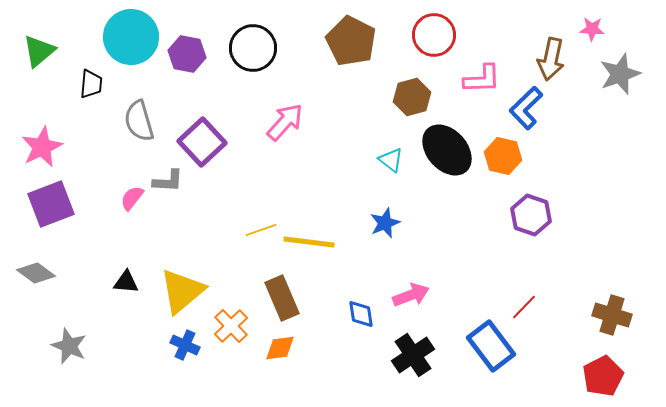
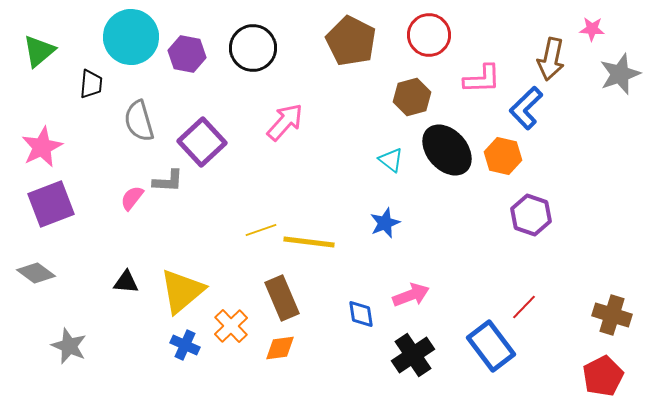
red circle at (434, 35): moved 5 px left
